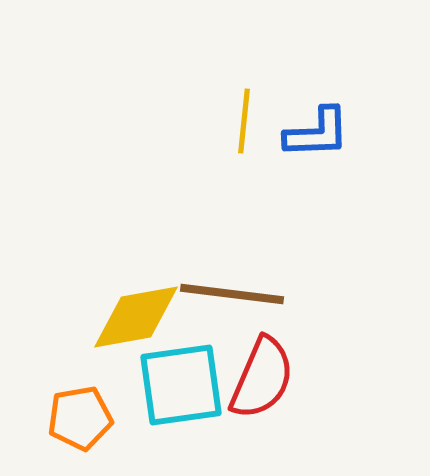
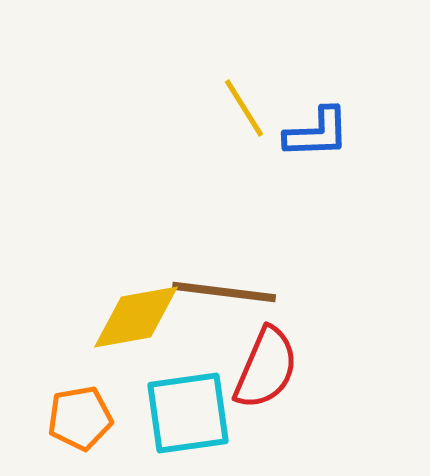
yellow line: moved 13 px up; rotated 38 degrees counterclockwise
brown line: moved 8 px left, 2 px up
red semicircle: moved 4 px right, 10 px up
cyan square: moved 7 px right, 28 px down
